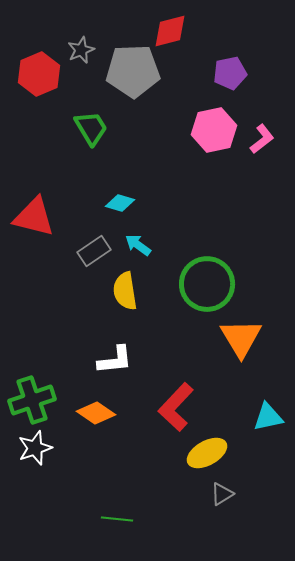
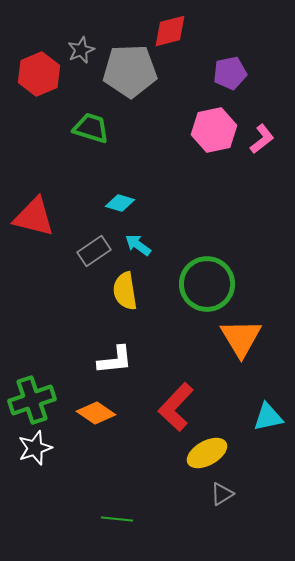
gray pentagon: moved 3 px left
green trapezoid: rotated 42 degrees counterclockwise
